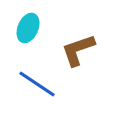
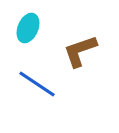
brown L-shape: moved 2 px right, 1 px down
